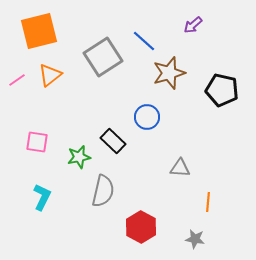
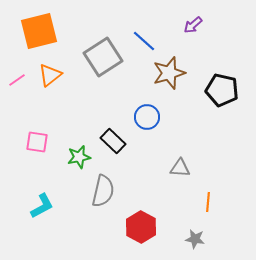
cyan L-shape: moved 9 px down; rotated 36 degrees clockwise
